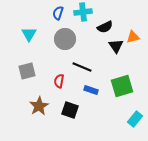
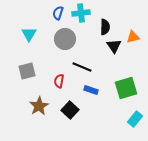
cyan cross: moved 2 px left, 1 px down
black semicircle: rotated 63 degrees counterclockwise
black triangle: moved 2 px left
green square: moved 4 px right, 2 px down
black square: rotated 24 degrees clockwise
